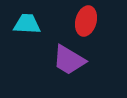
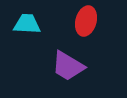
purple trapezoid: moved 1 px left, 6 px down
